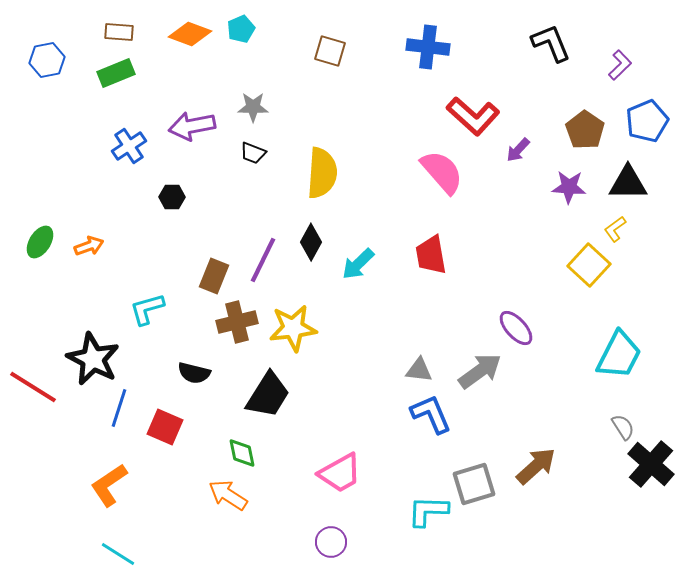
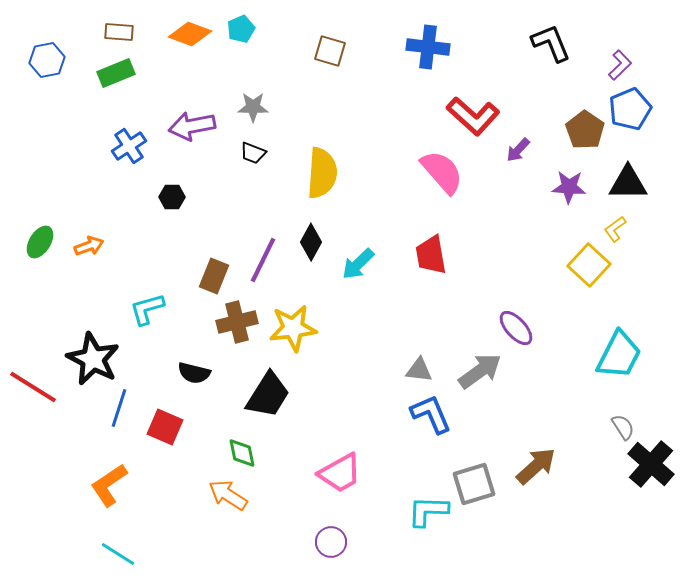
blue pentagon at (647, 121): moved 17 px left, 12 px up
